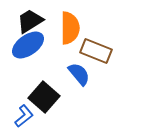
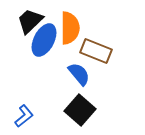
black trapezoid: rotated 12 degrees counterclockwise
blue ellipse: moved 16 px right, 5 px up; rotated 28 degrees counterclockwise
black square: moved 36 px right, 13 px down
